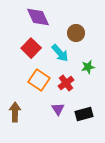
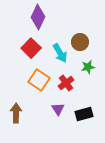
purple diamond: rotated 50 degrees clockwise
brown circle: moved 4 px right, 9 px down
cyan arrow: rotated 12 degrees clockwise
brown arrow: moved 1 px right, 1 px down
